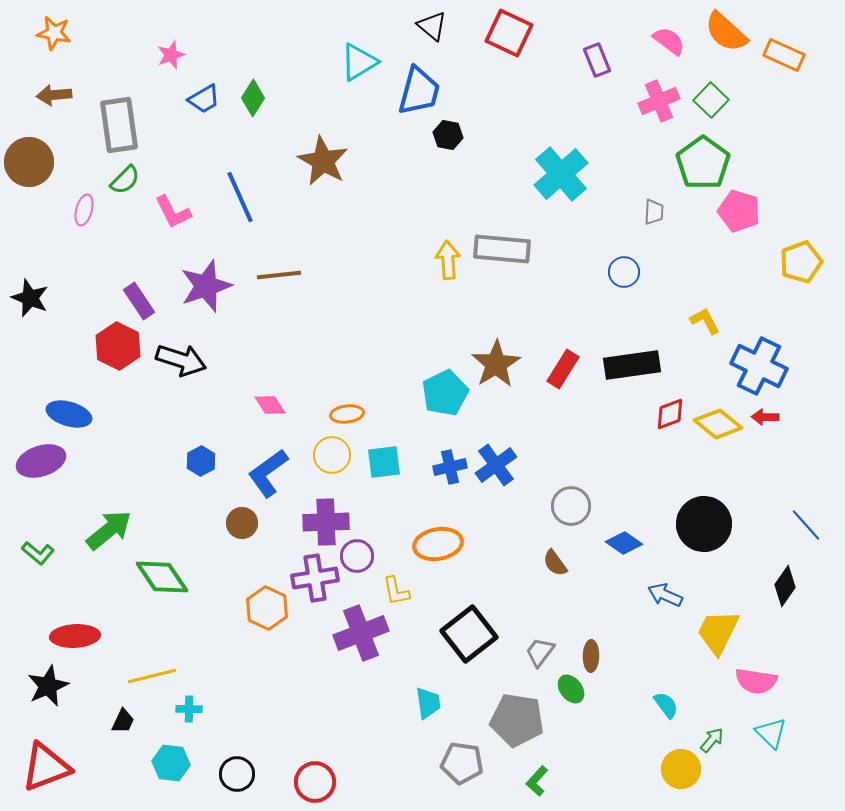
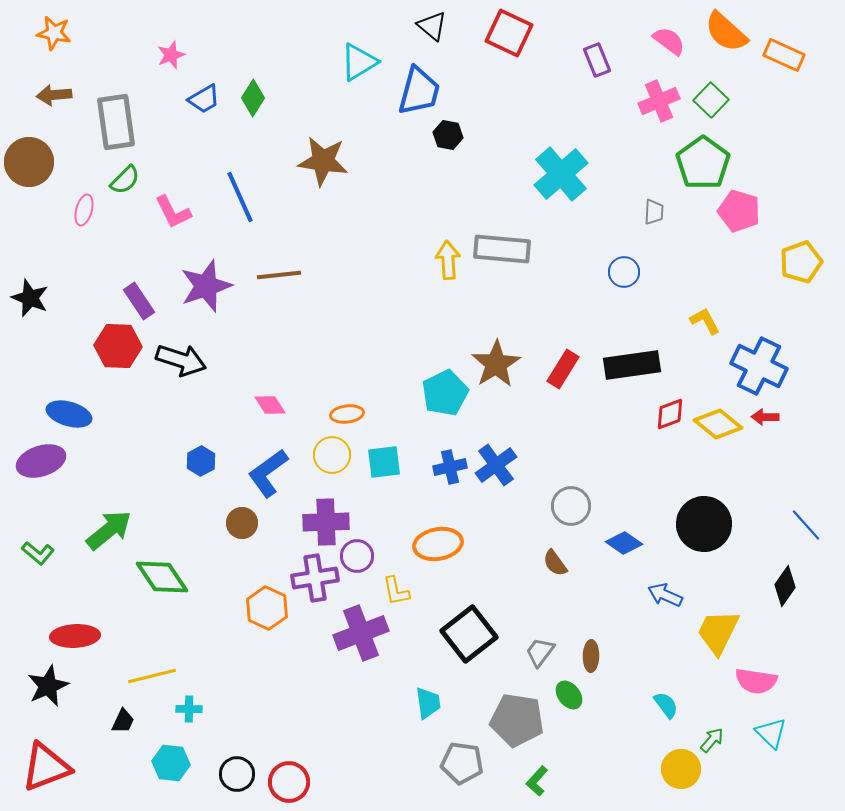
gray rectangle at (119, 125): moved 3 px left, 3 px up
brown star at (323, 161): rotated 21 degrees counterclockwise
red hexagon at (118, 346): rotated 24 degrees counterclockwise
green ellipse at (571, 689): moved 2 px left, 6 px down
red circle at (315, 782): moved 26 px left
